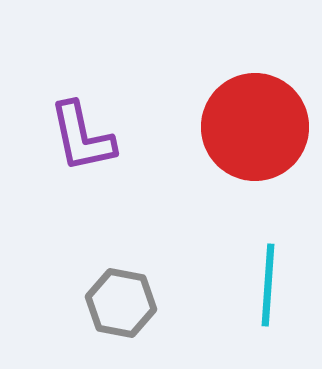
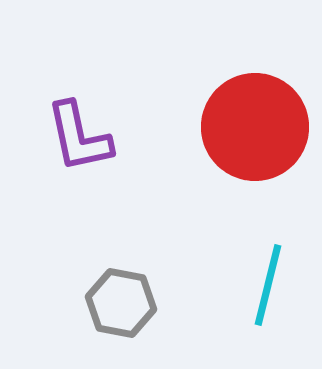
purple L-shape: moved 3 px left
cyan line: rotated 10 degrees clockwise
